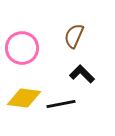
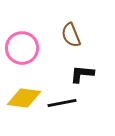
brown semicircle: moved 3 px left, 1 px up; rotated 45 degrees counterclockwise
black L-shape: rotated 40 degrees counterclockwise
black line: moved 1 px right, 1 px up
